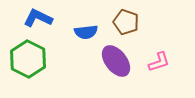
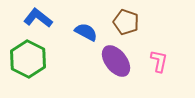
blue L-shape: rotated 12 degrees clockwise
blue semicircle: rotated 145 degrees counterclockwise
pink L-shape: moved 1 px up; rotated 60 degrees counterclockwise
